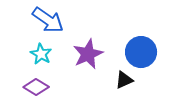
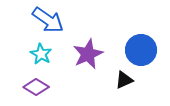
blue circle: moved 2 px up
